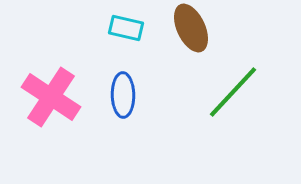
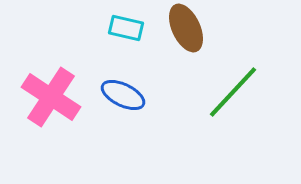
brown ellipse: moved 5 px left
blue ellipse: rotated 63 degrees counterclockwise
